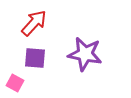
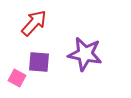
purple square: moved 4 px right, 4 px down
pink square: moved 2 px right, 5 px up
